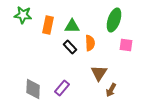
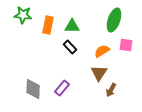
orange semicircle: moved 12 px right, 8 px down; rotated 119 degrees counterclockwise
